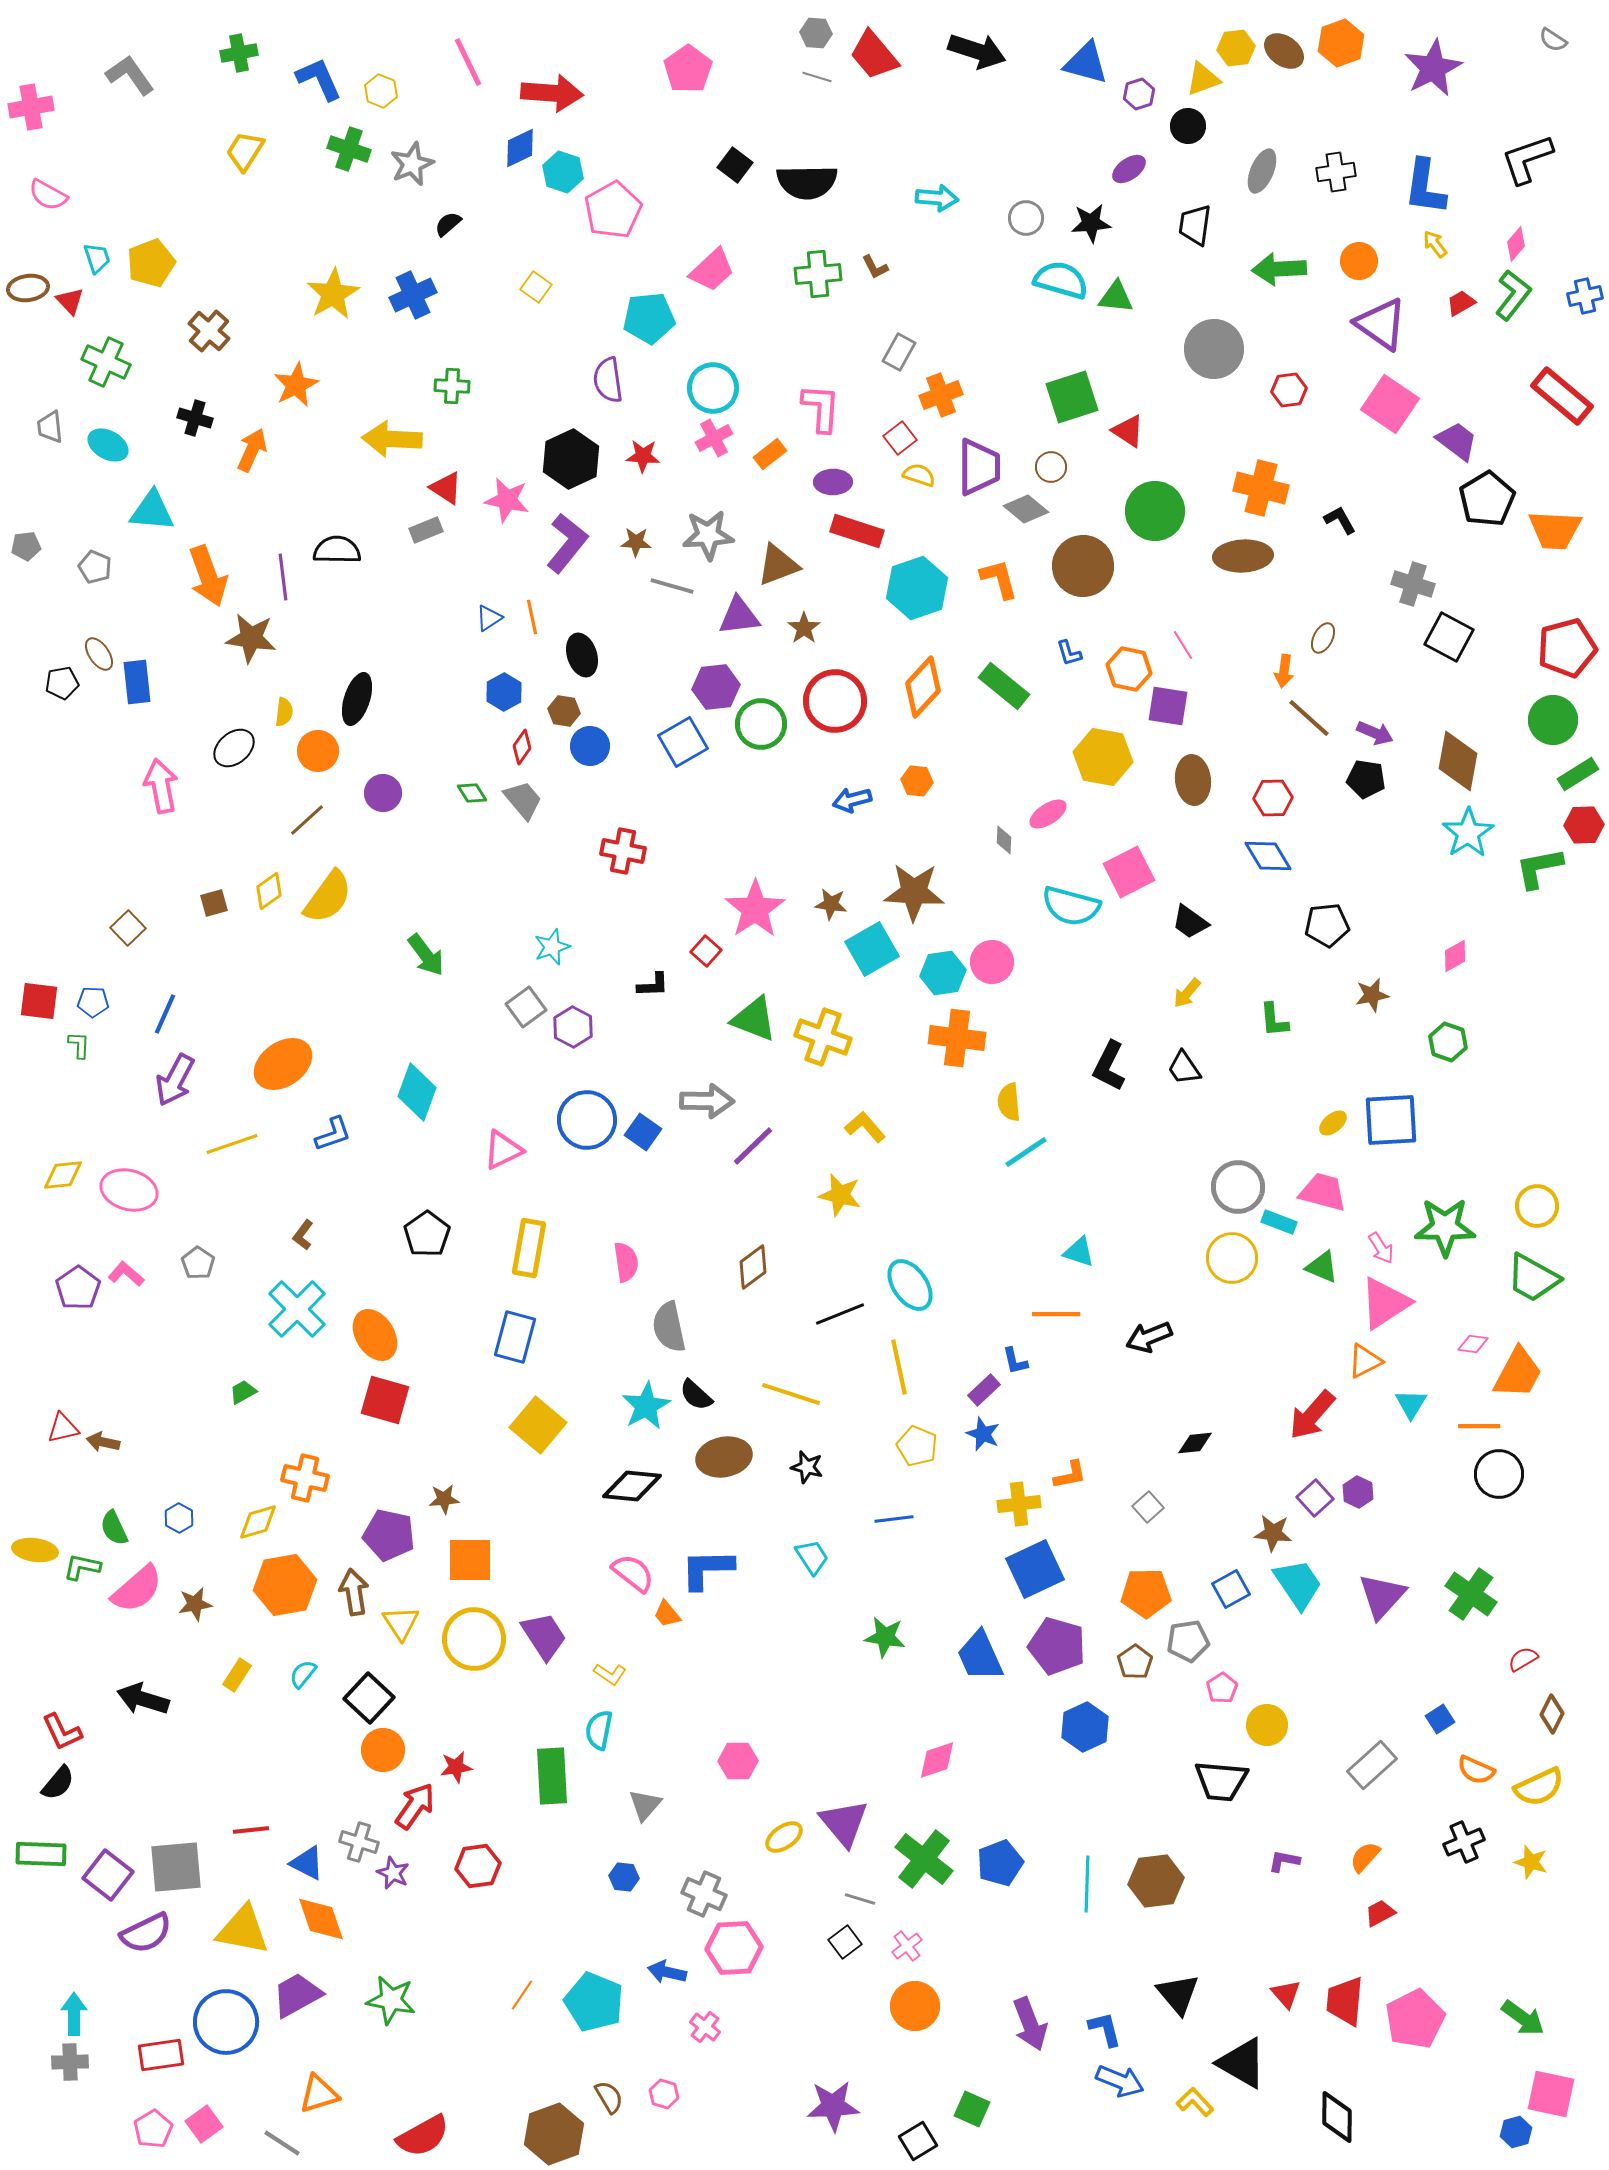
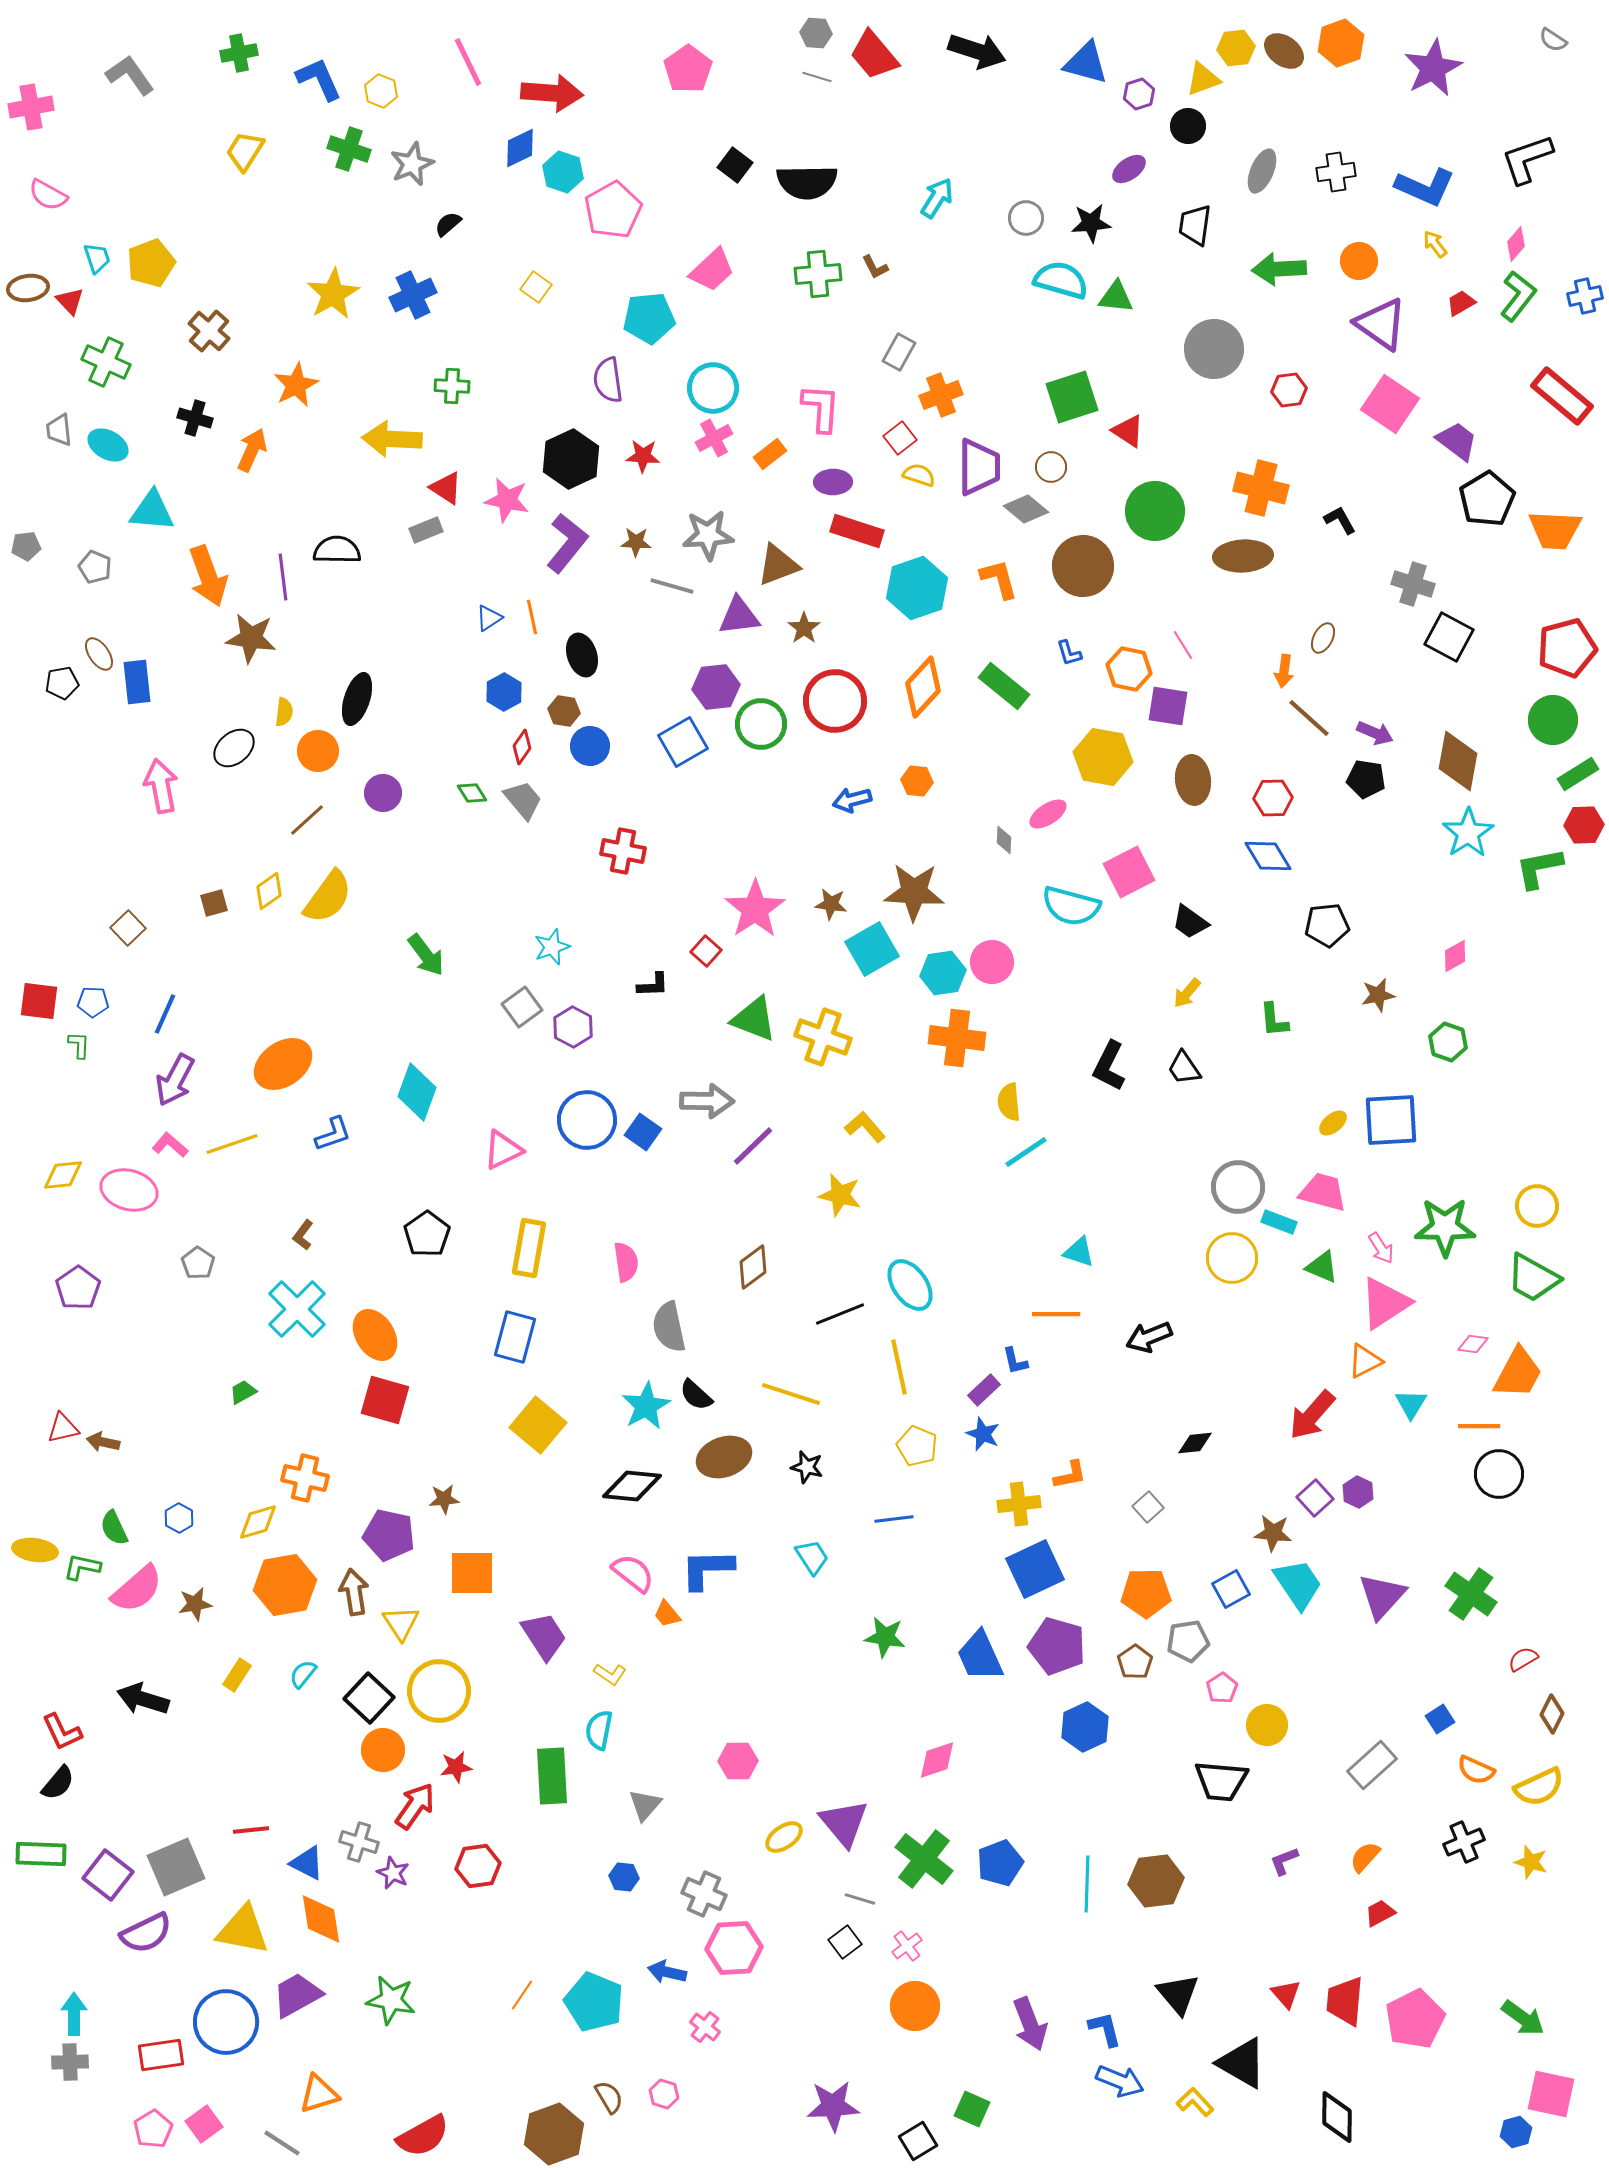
blue L-shape at (1425, 187): rotated 74 degrees counterclockwise
cyan arrow at (937, 198): rotated 63 degrees counterclockwise
green L-shape at (1513, 295): moved 5 px right, 1 px down
gray trapezoid at (50, 427): moved 9 px right, 3 px down
brown star at (1372, 995): moved 6 px right
gray square at (526, 1007): moved 4 px left
pink L-shape at (126, 1274): moved 44 px right, 129 px up
brown ellipse at (724, 1457): rotated 8 degrees counterclockwise
orange square at (470, 1560): moved 2 px right, 13 px down
yellow circle at (474, 1639): moved 35 px left, 52 px down
purple L-shape at (1284, 1861): rotated 32 degrees counterclockwise
gray square at (176, 1867): rotated 18 degrees counterclockwise
orange diamond at (321, 1919): rotated 10 degrees clockwise
